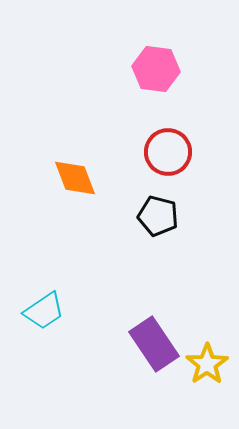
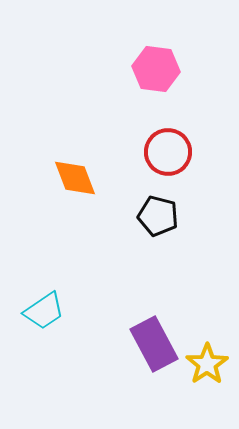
purple rectangle: rotated 6 degrees clockwise
